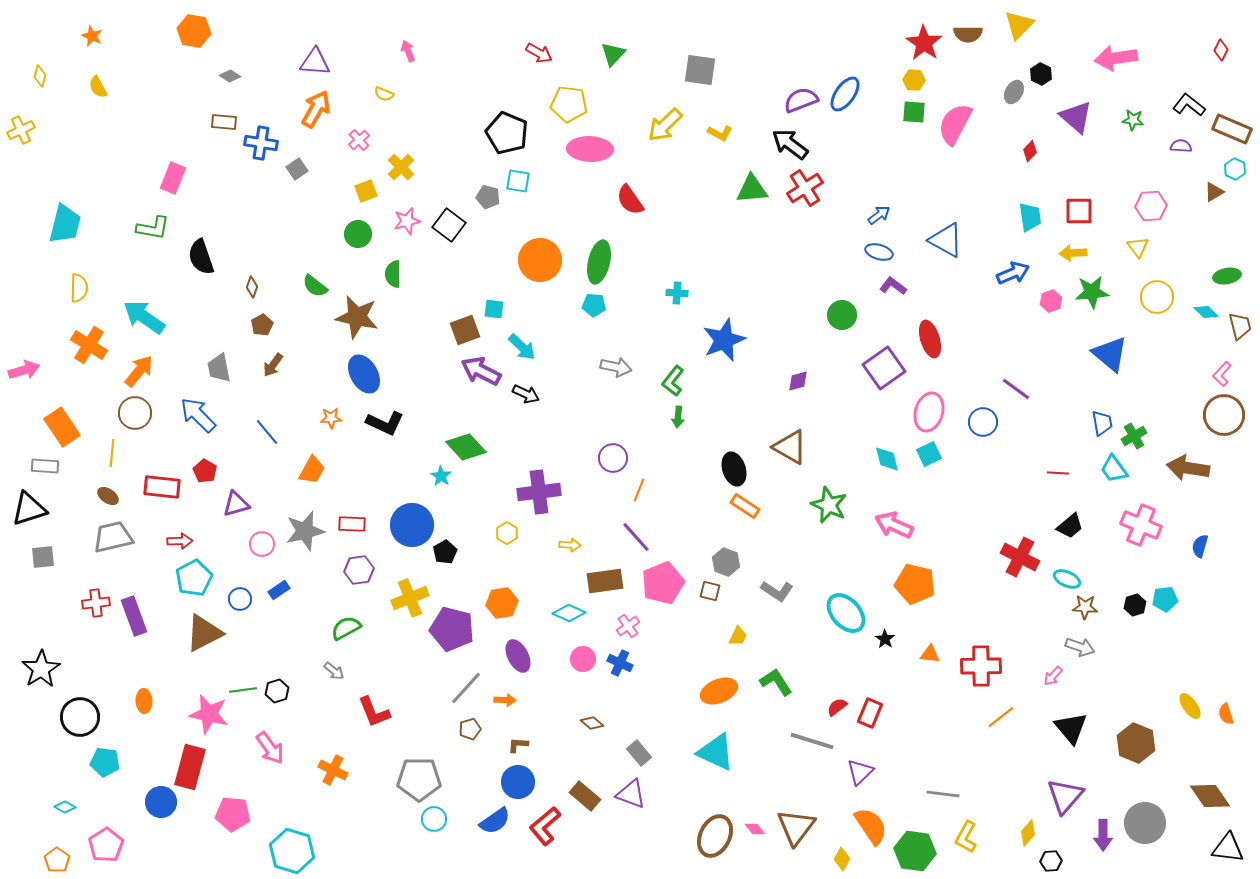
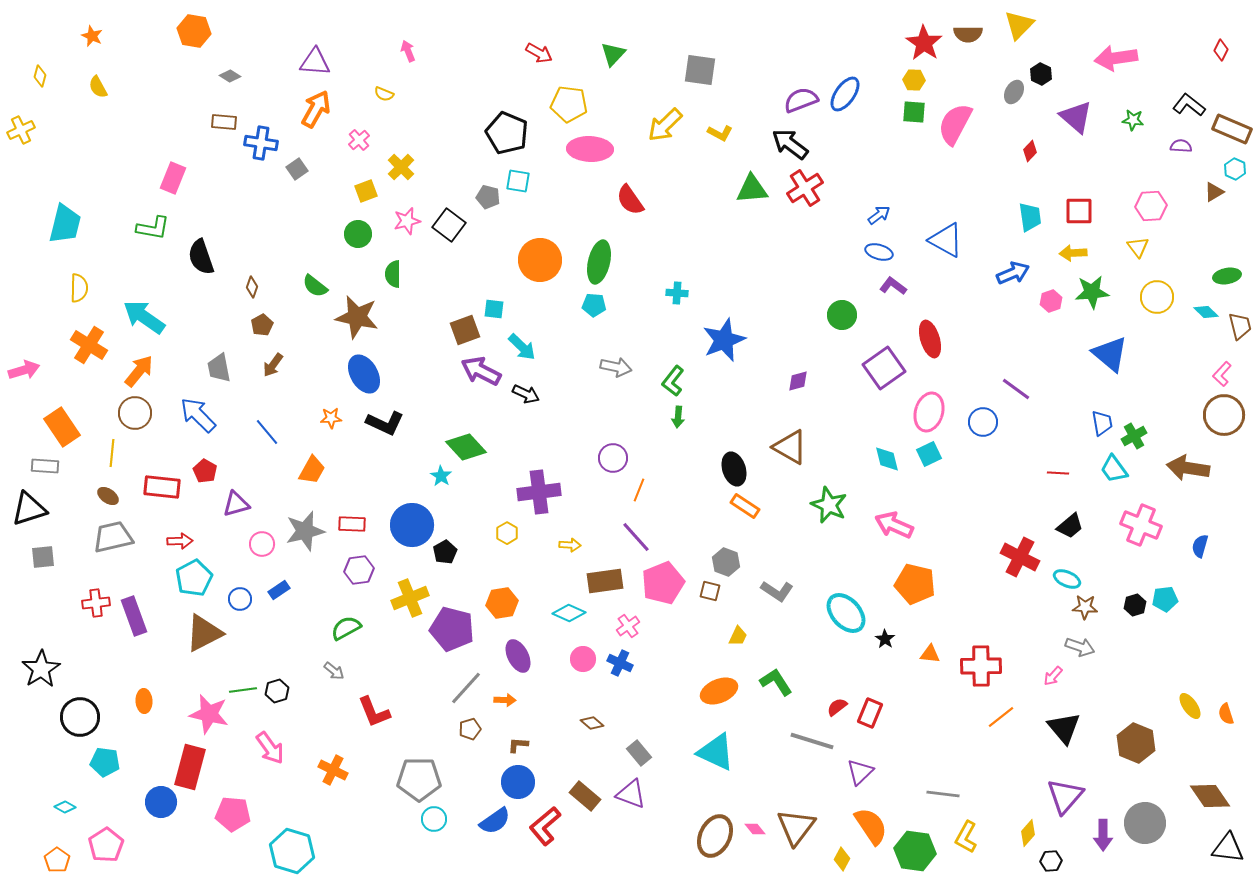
black triangle at (1071, 728): moved 7 px left
